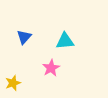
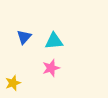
cyan triangle: moved 11 px left
pink star: rotated 12 degrees clockwise
